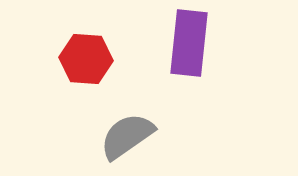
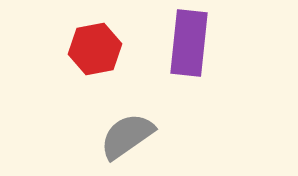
red hexagon: moved 9 px right, 10 px up; rotated 15 degrees counterclockwise
